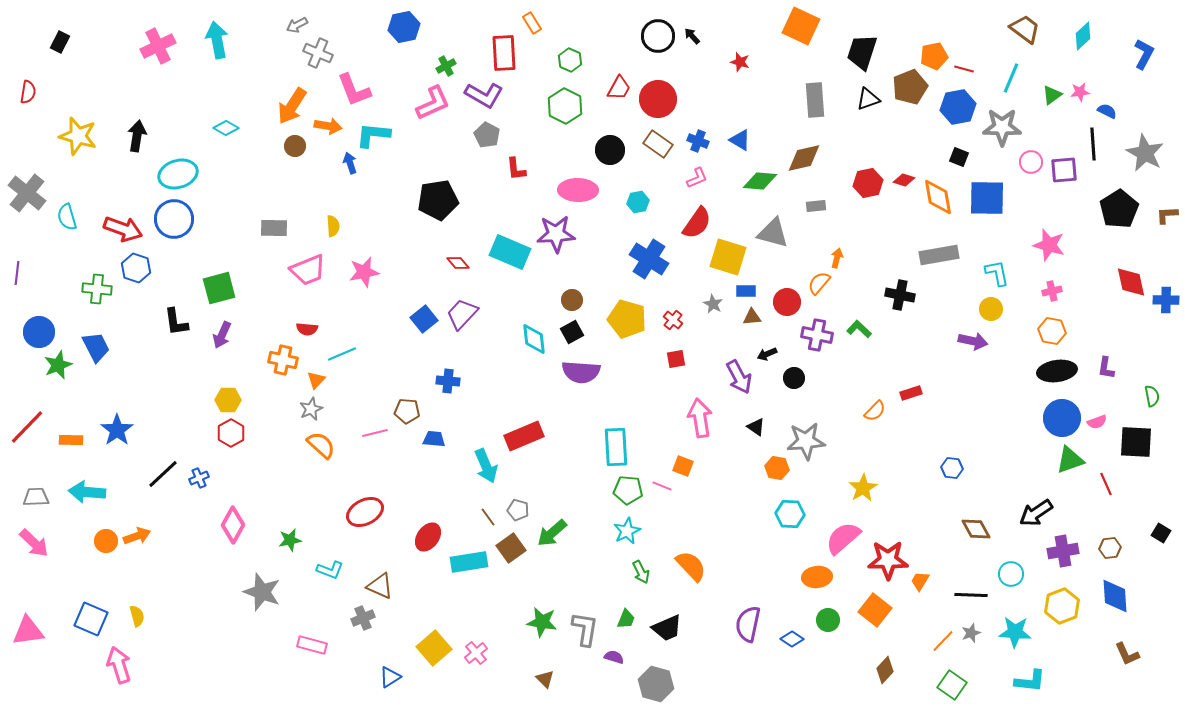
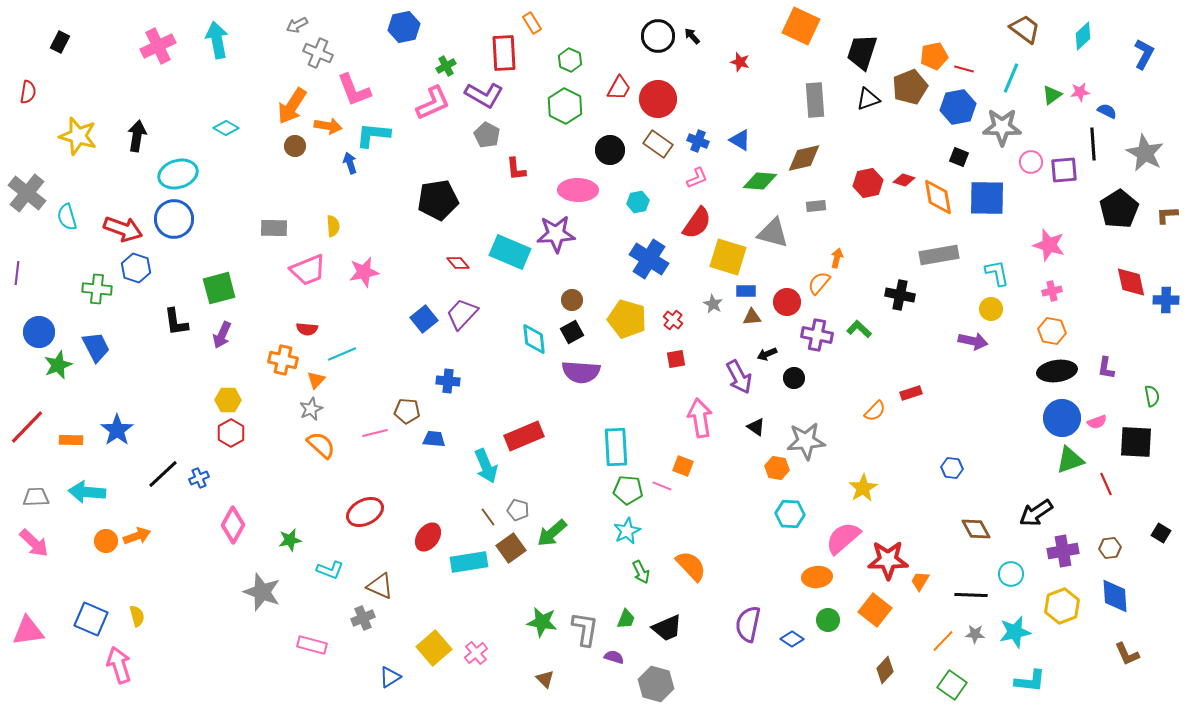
cyan star at (1015, 632): rotated 16 degrees counterclockwise
gray star at (971, 633): moved 4 px right, 1 px down; rotated 24 degrees clockwise
